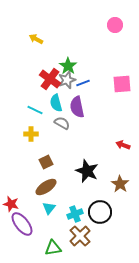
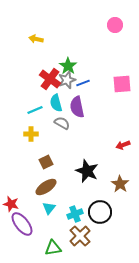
yellow arrow: rotated 16 degrees counterclockwise
cyan line: rotated 49 degrees counterclockwise
red arrow: rotated 40 degrees counterclockwise
